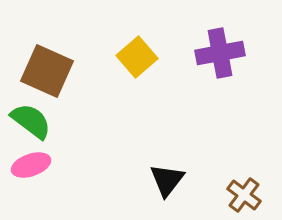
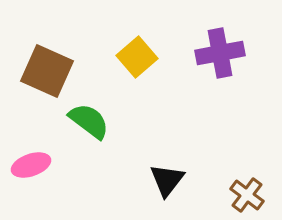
green semicircle: moved 58 px right
brown cross: moved 3 px right
